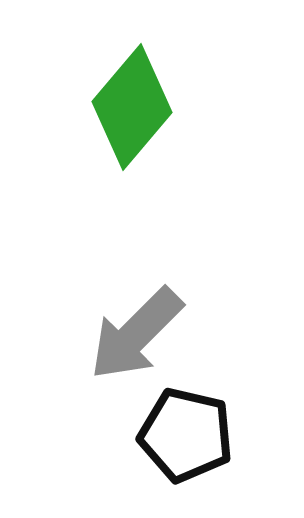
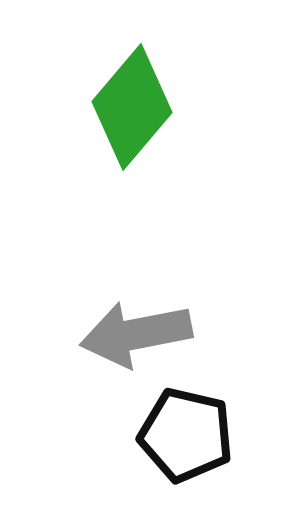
gray arrow: rotated 34 degrees clockwise
